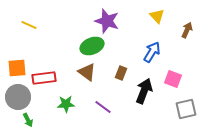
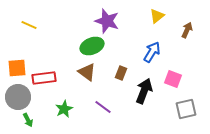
yellow triangle: rotated 35 degrees clockwise
green star: moved 2 px left, 5 px down; rotated 24 degrees counterclockwise
